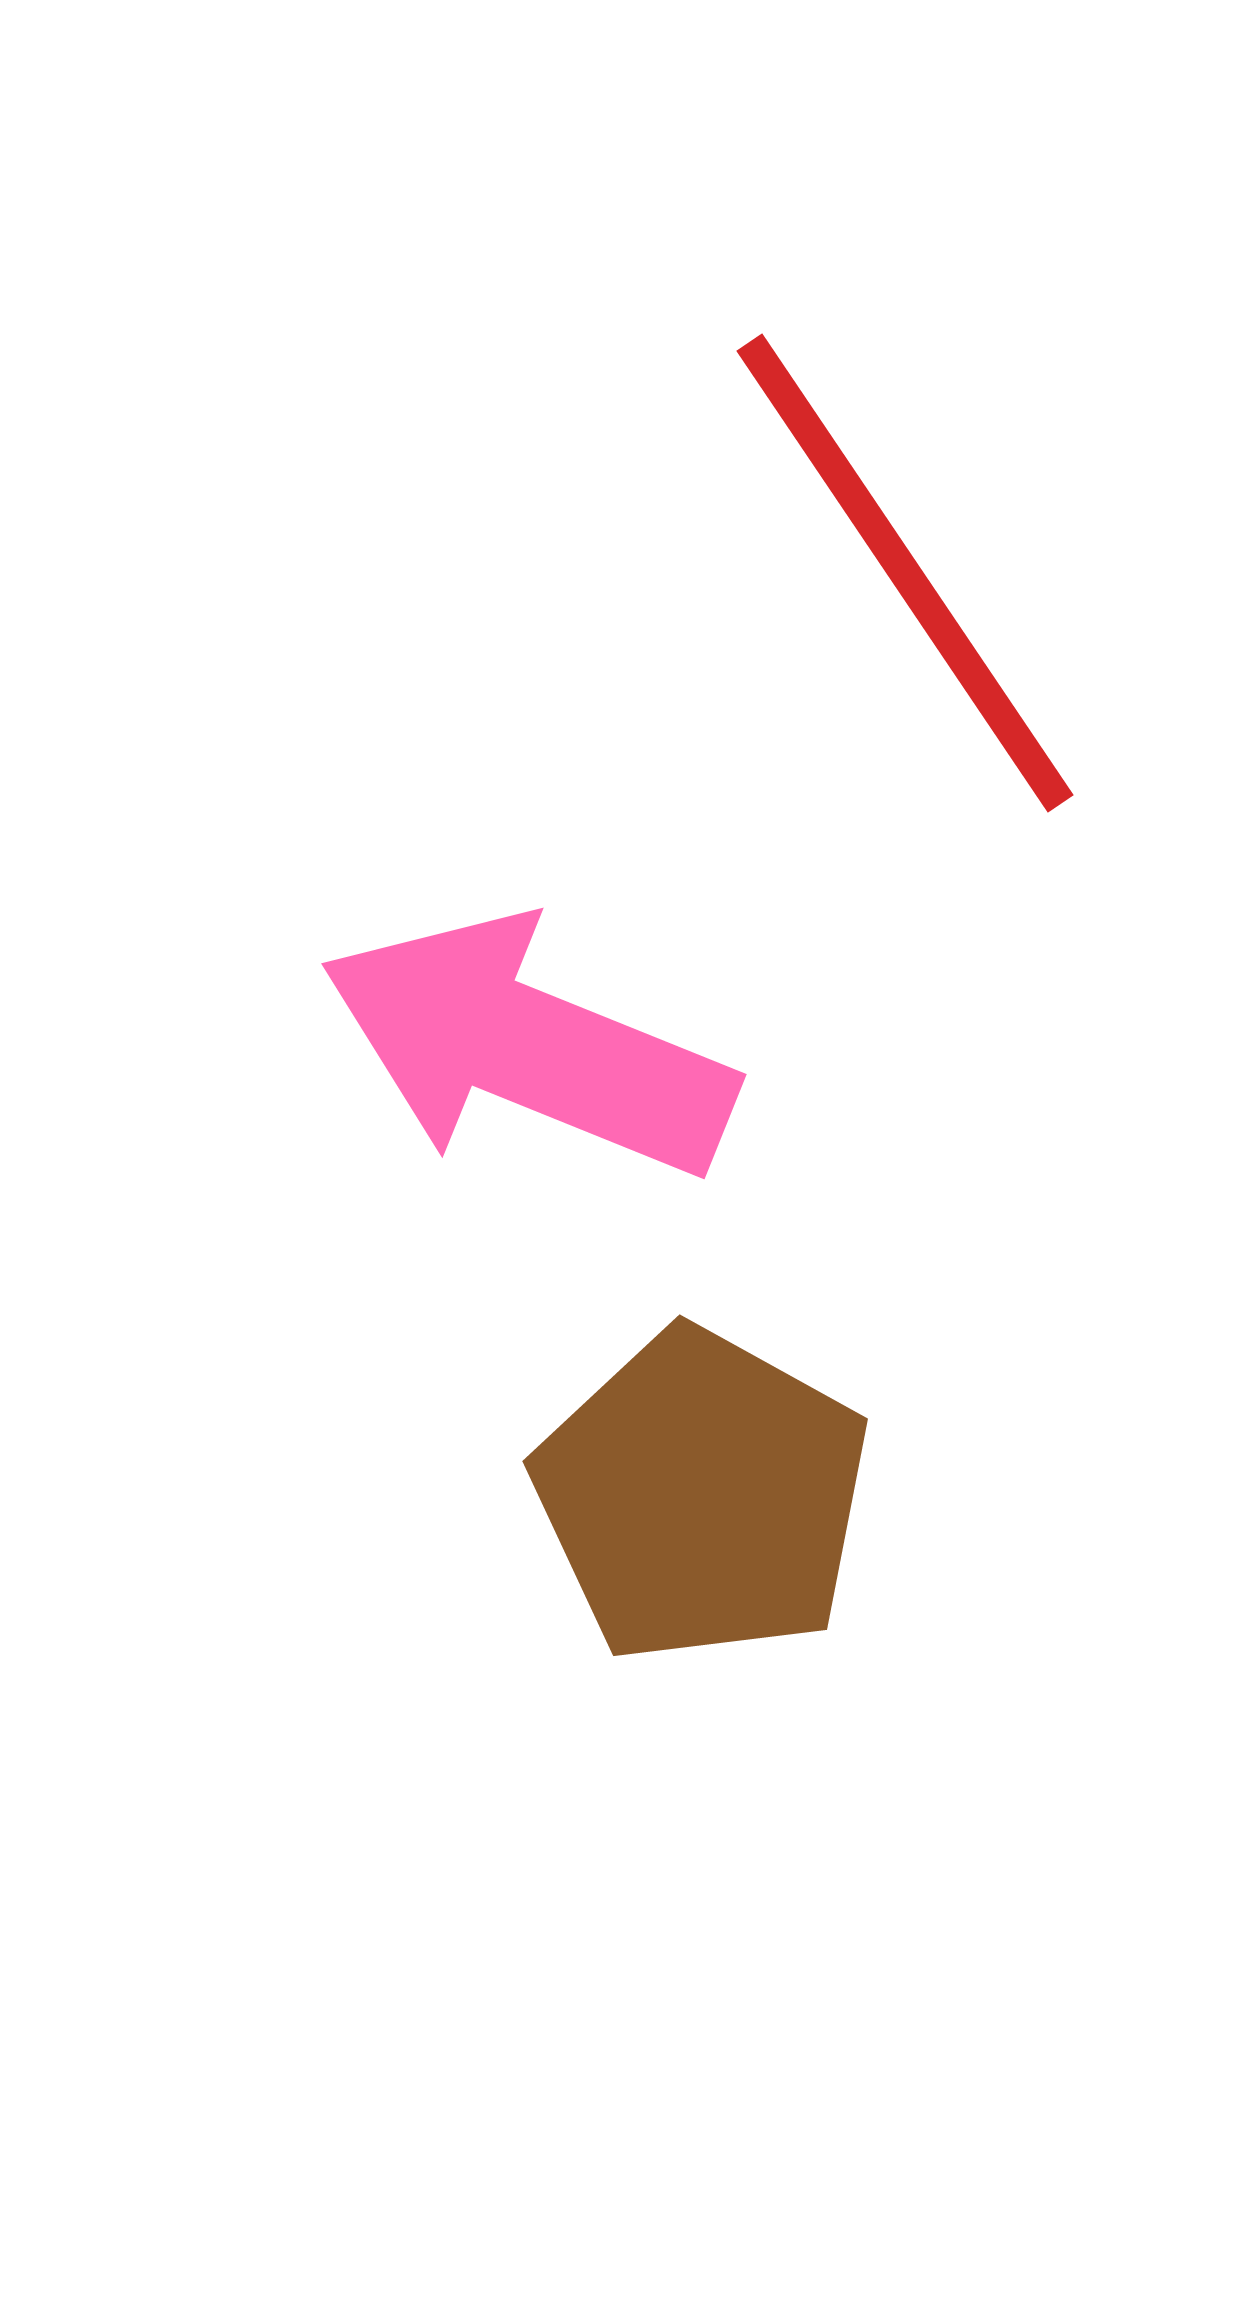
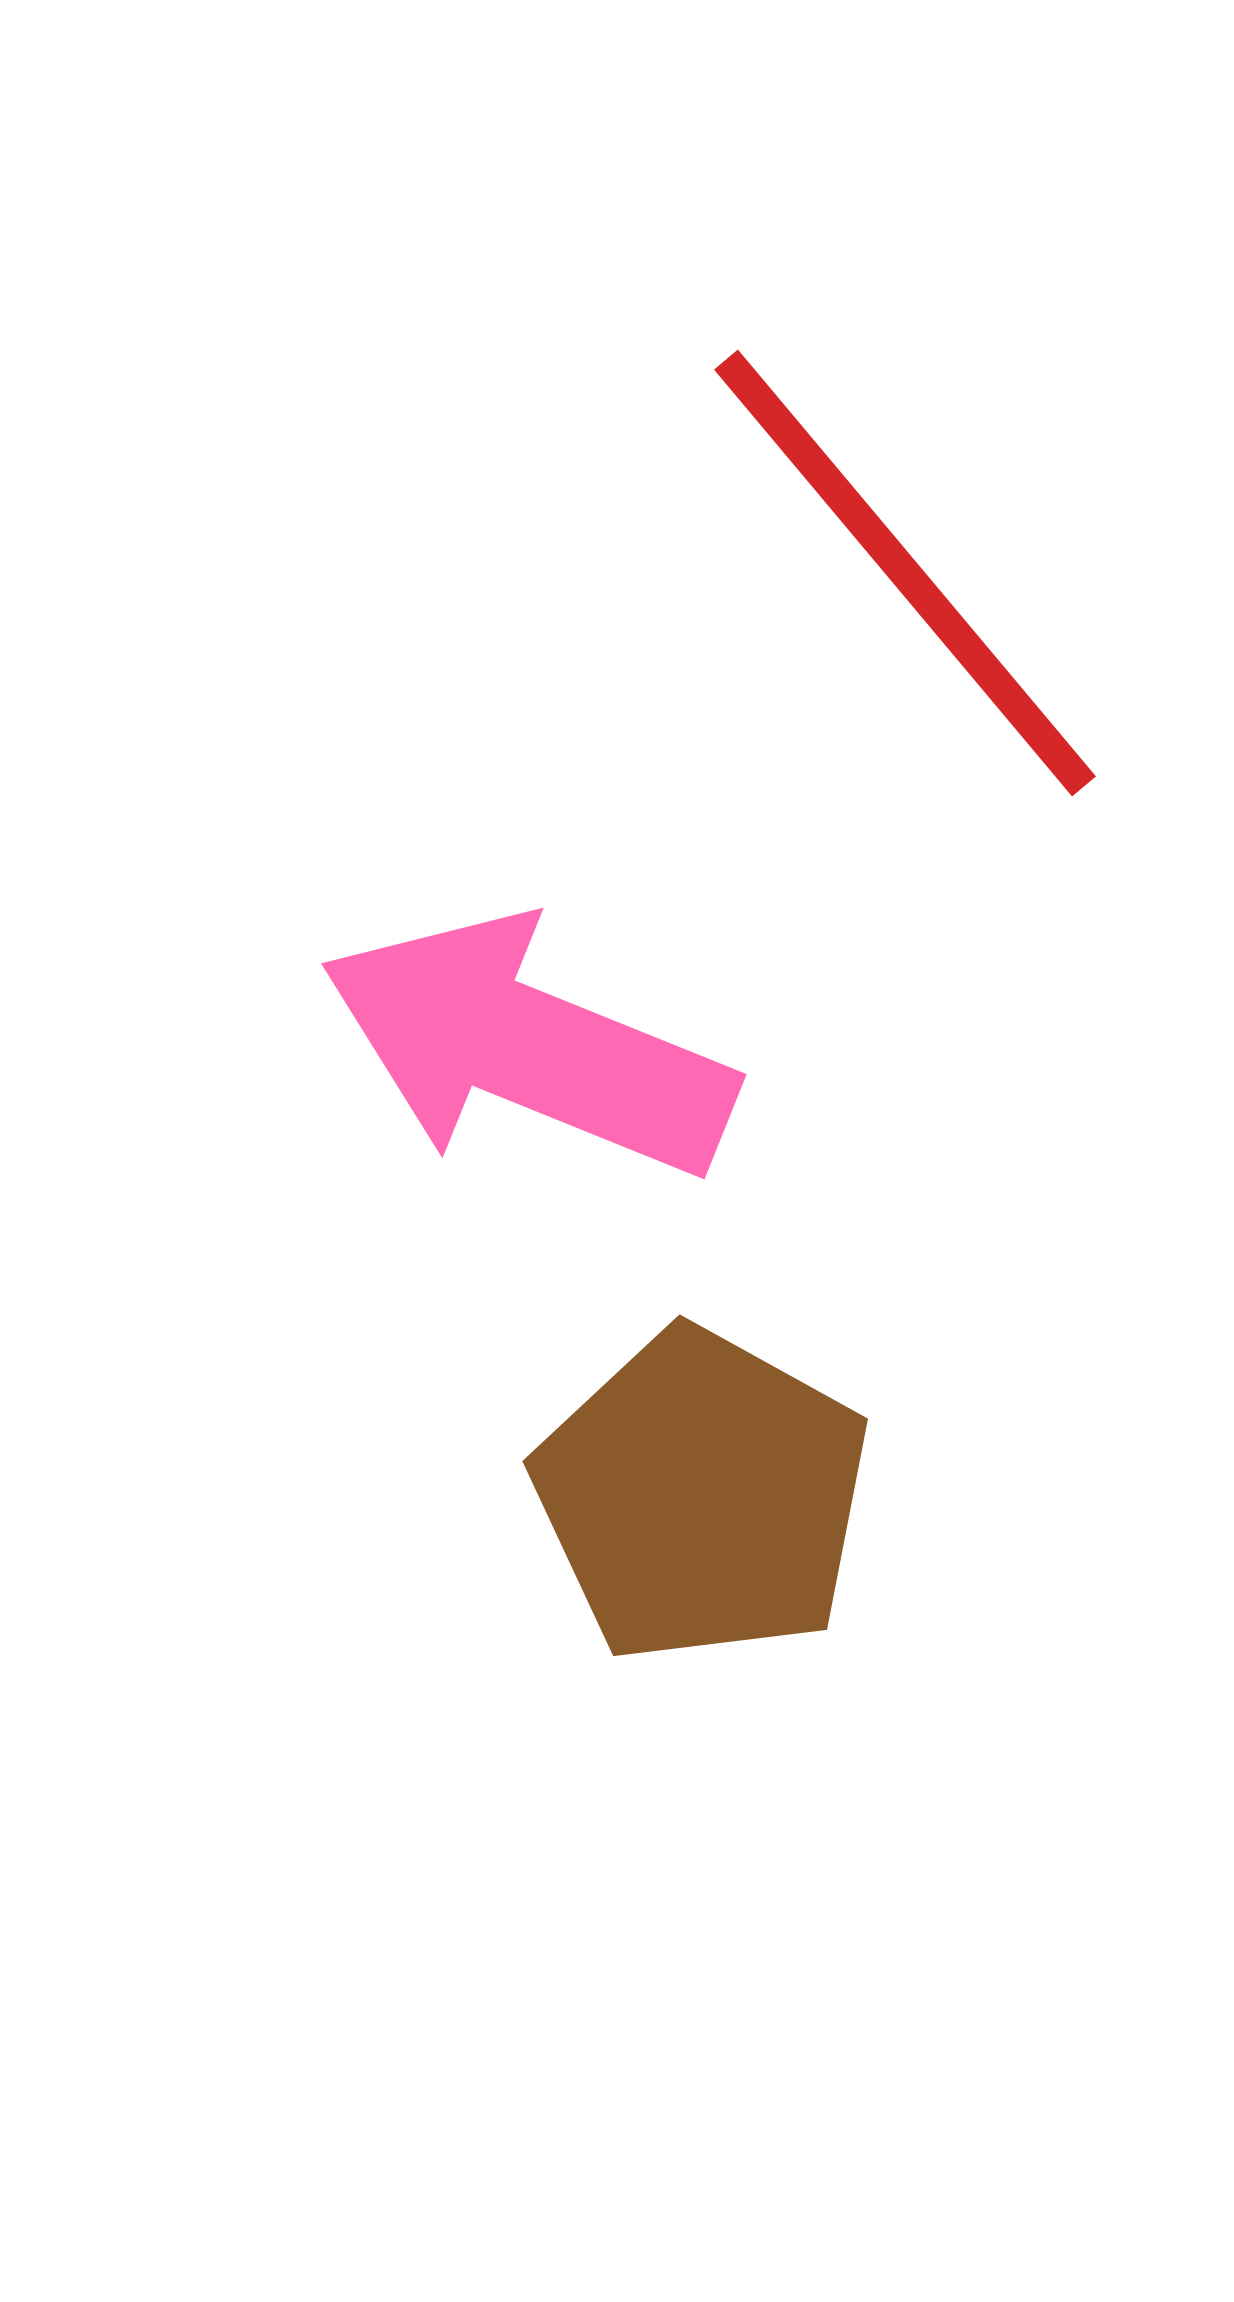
red line: rotated 6 degrees counterclockwise
